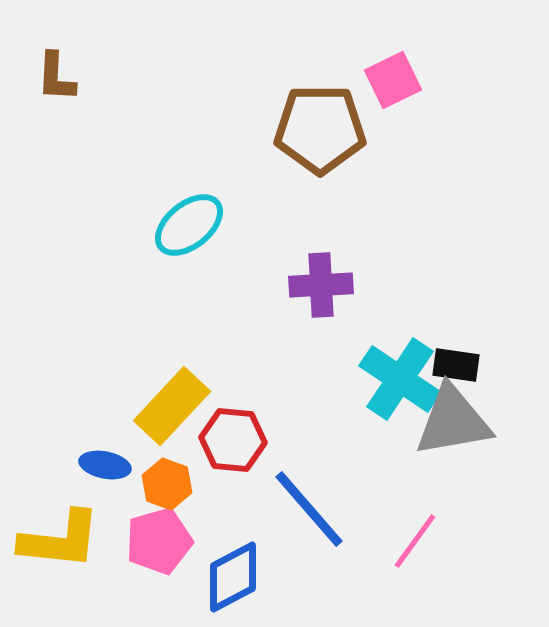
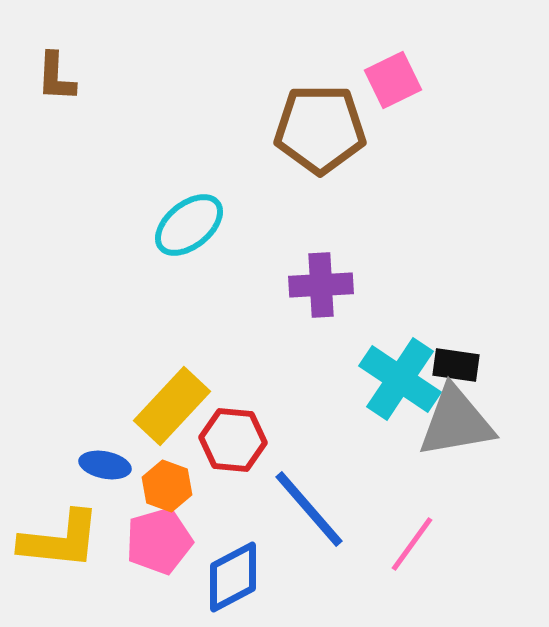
gray triangle: moved 3 px right, 1 px down
orange hexagon: moved 2 px down
pink line: moved 3 px left, 3 px down
